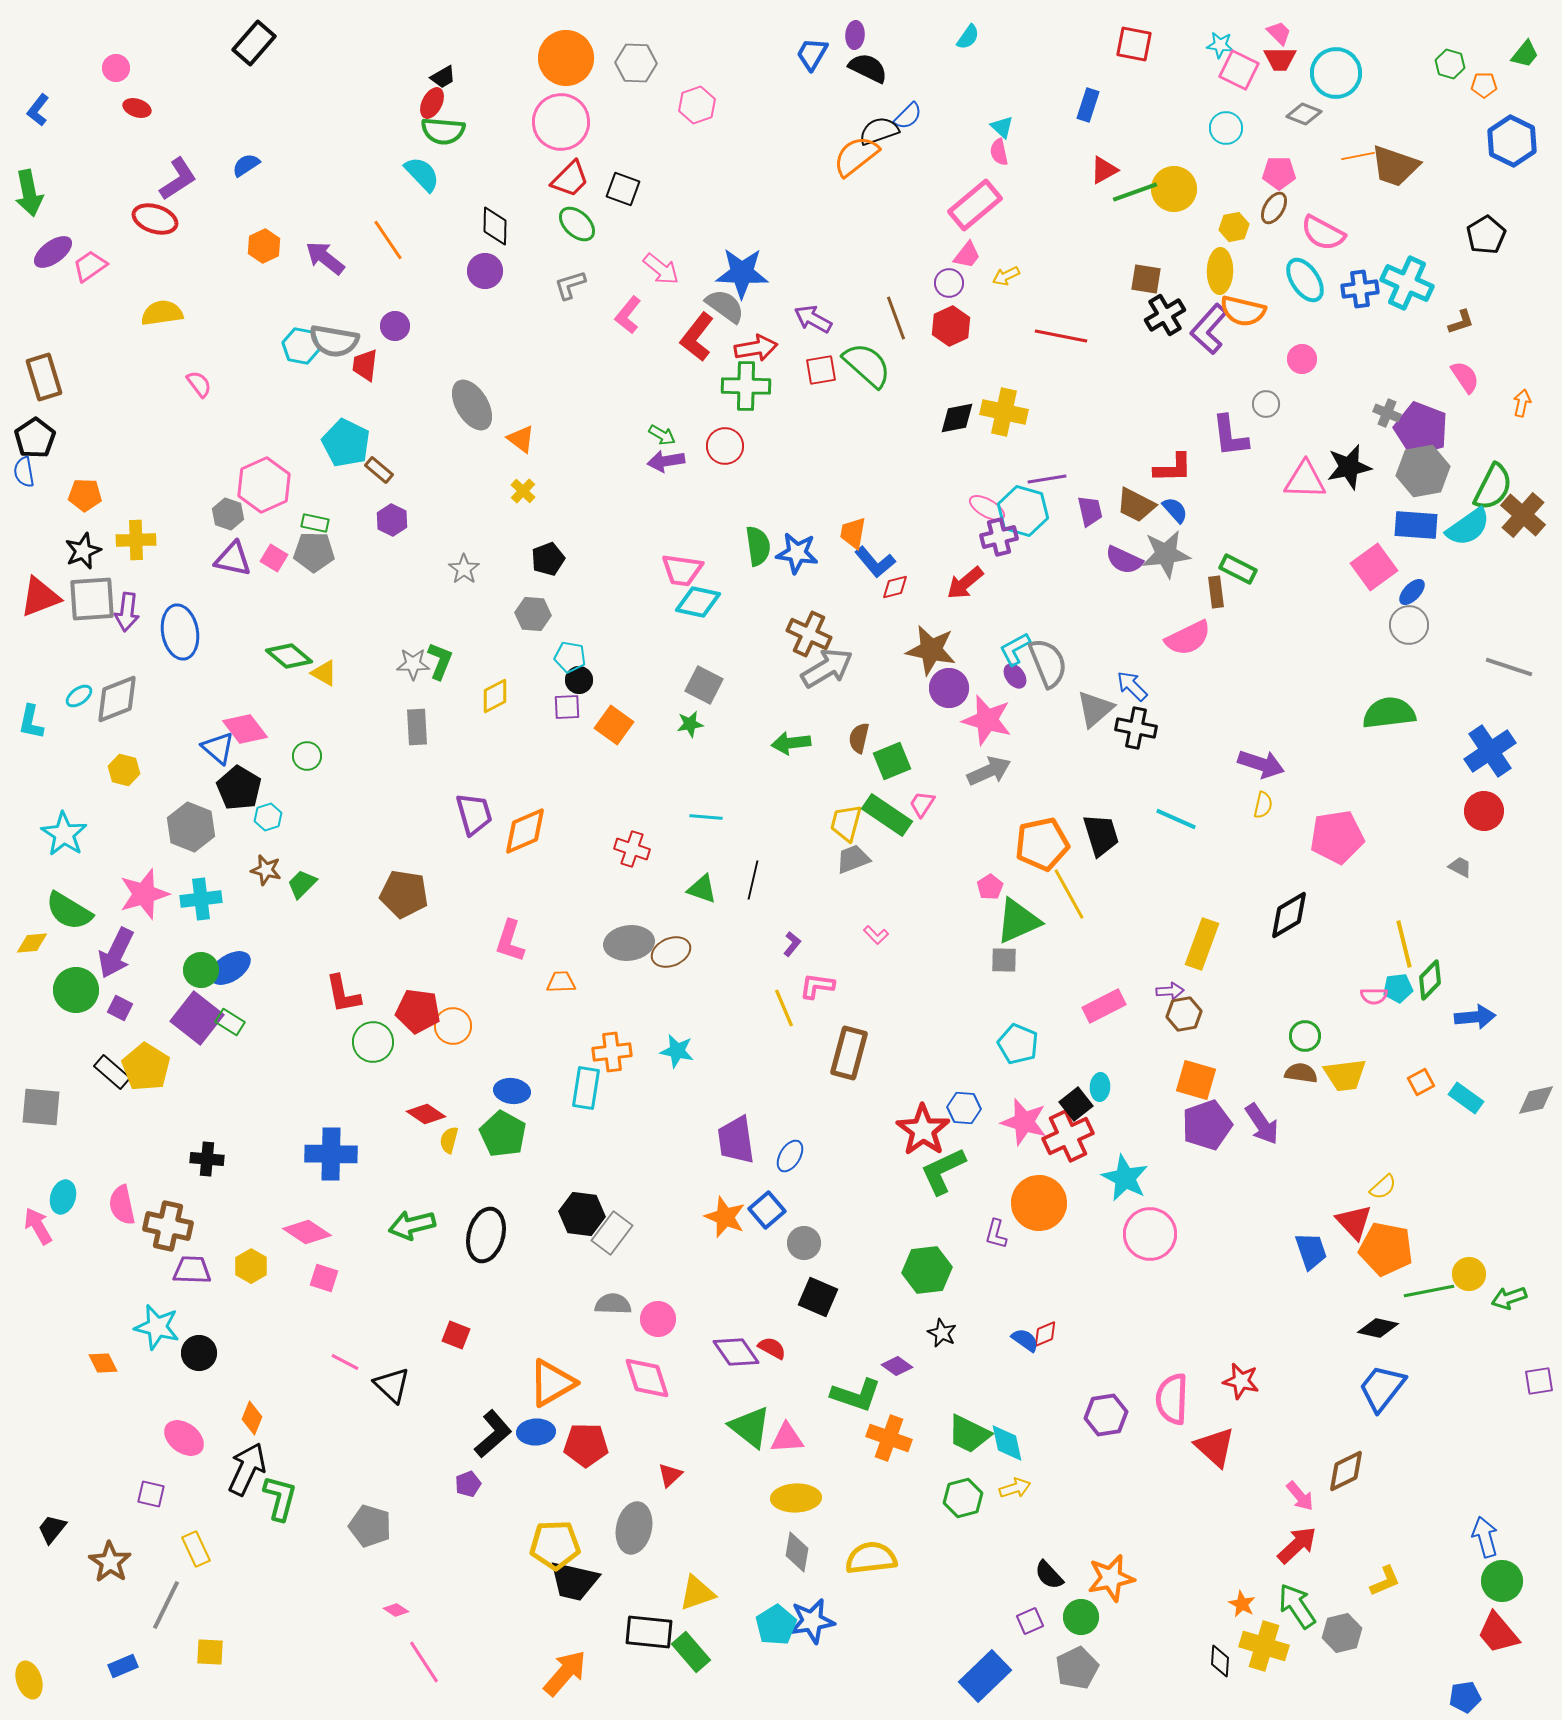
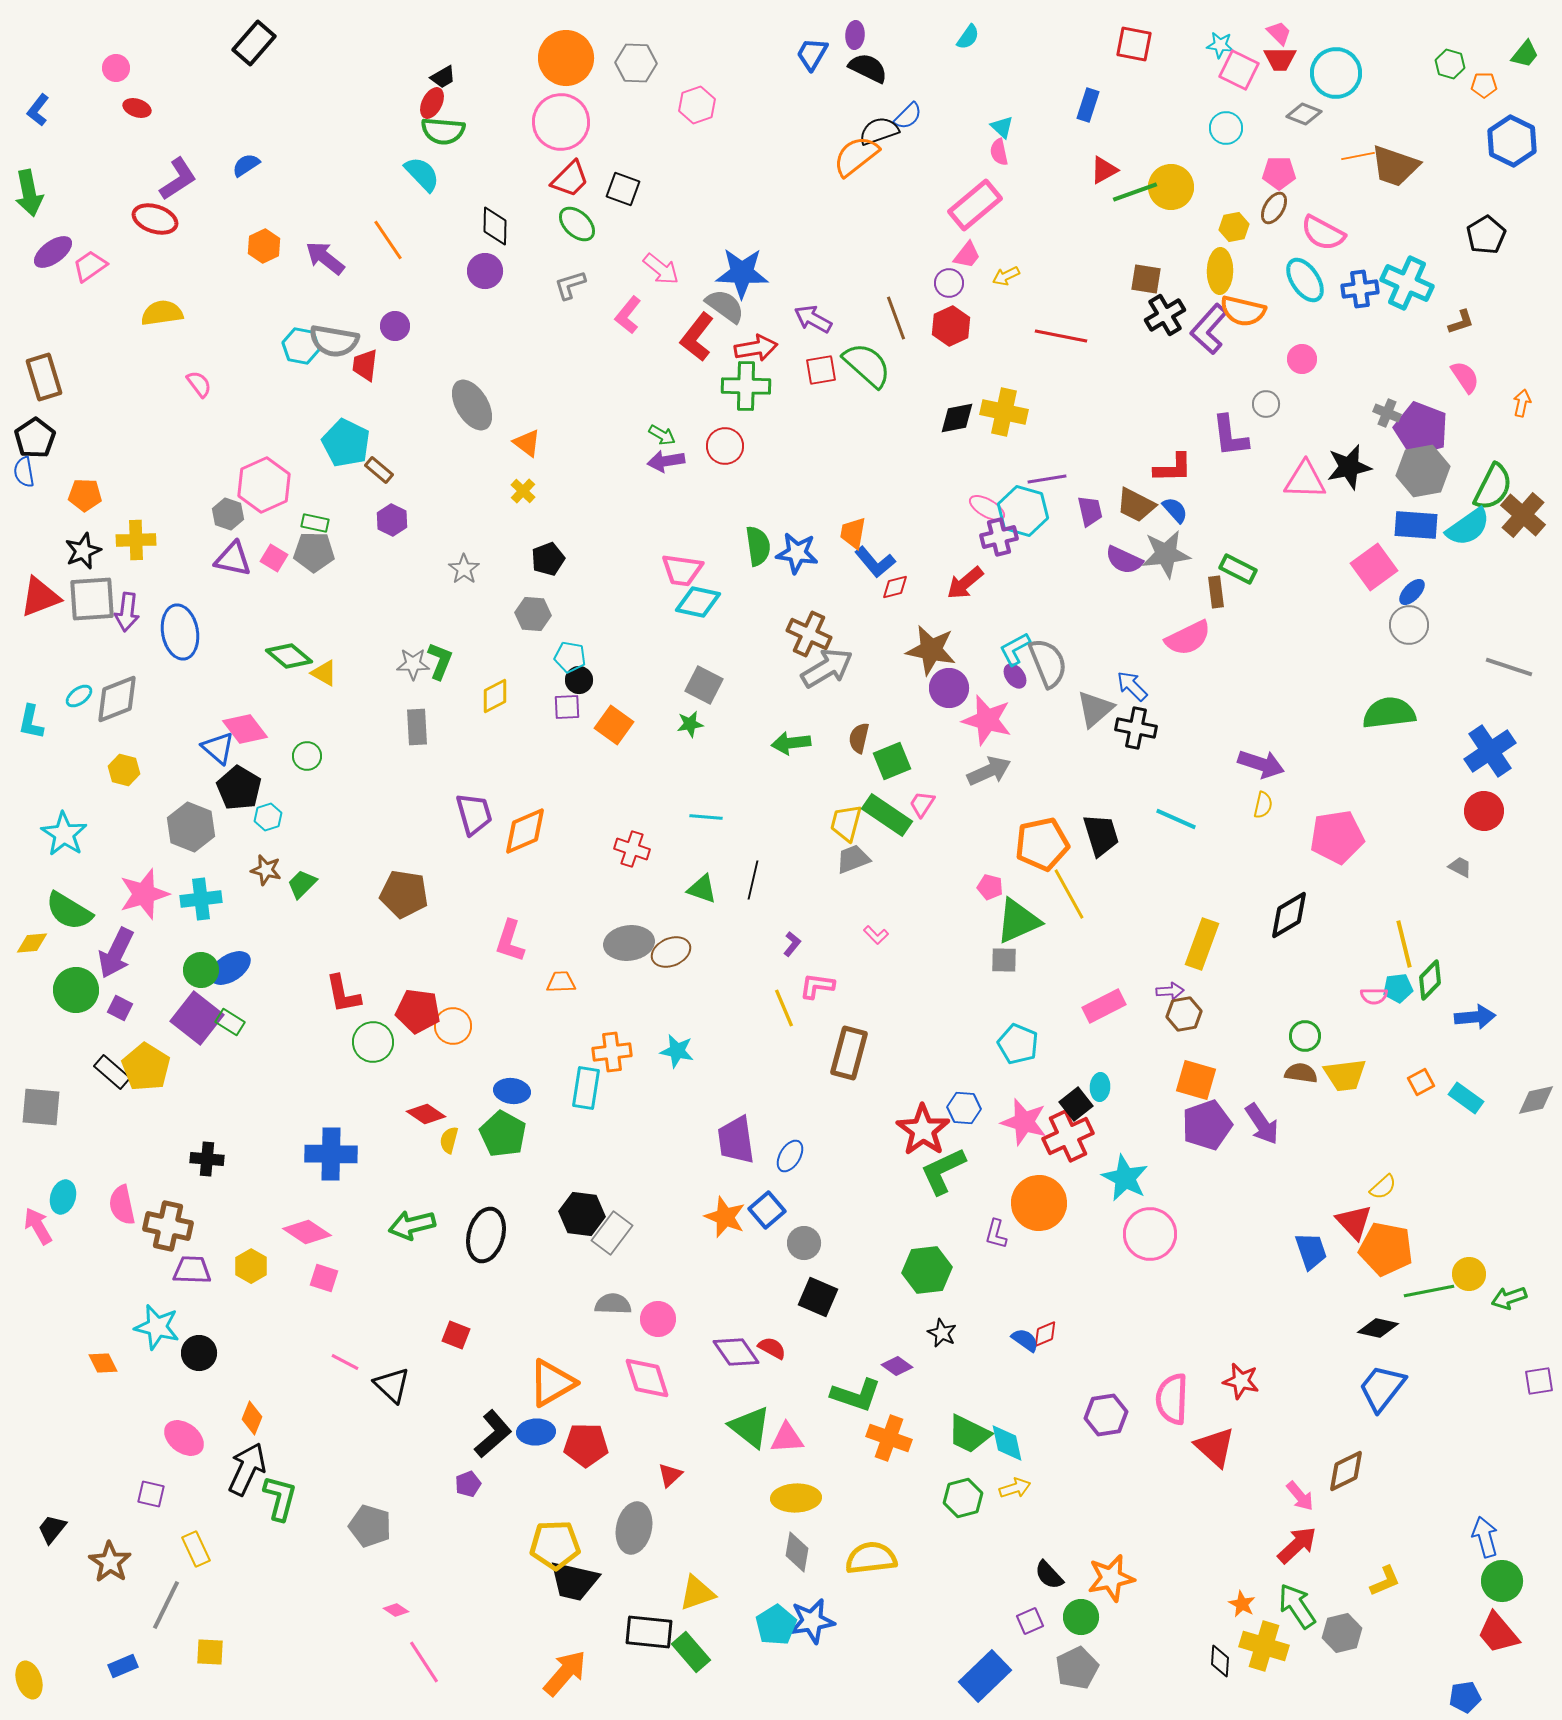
yellow circle at (1174, 189): moved 3 px left, 2 px up
orange triangle at (521, 439): moved 6 px right, 4 px down
pink pentagon at (990, 887): rotated 25 degrees counterclockwise
